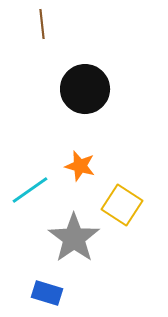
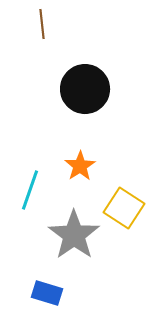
orange star: rotated 24 degrees clockwise
cyan line: rotated 36 degrees counterclockwise
yellow square: moved 2 px right, 3 px down
gray star: moved 3 px up
